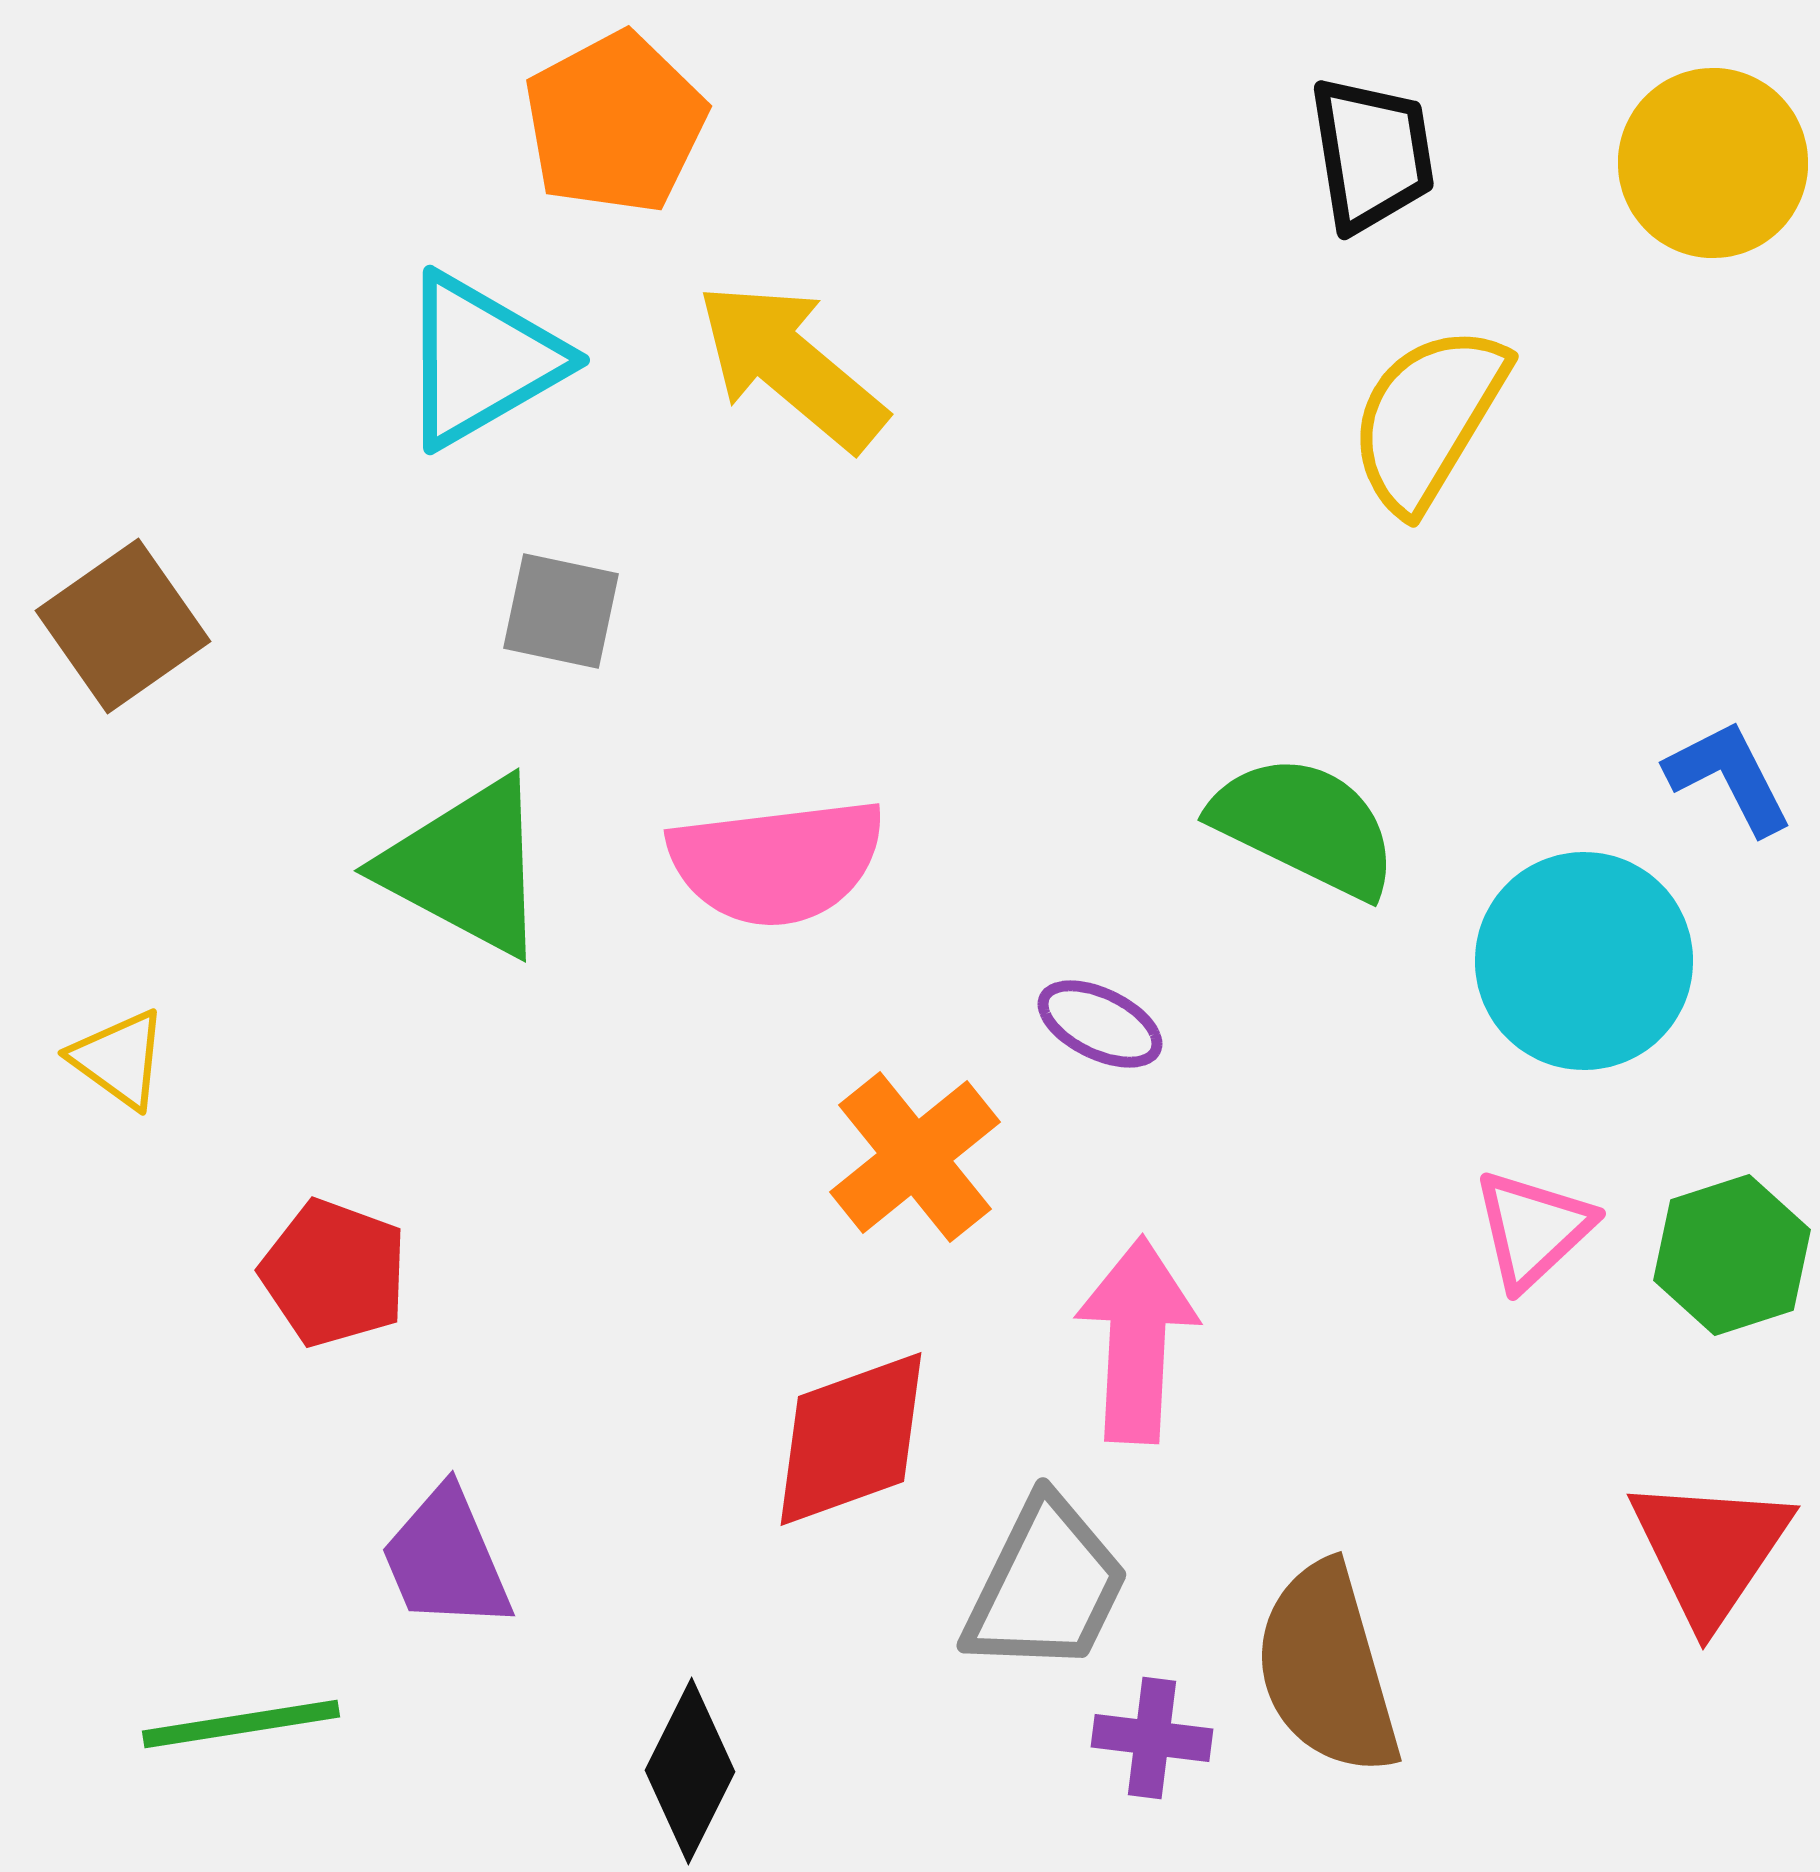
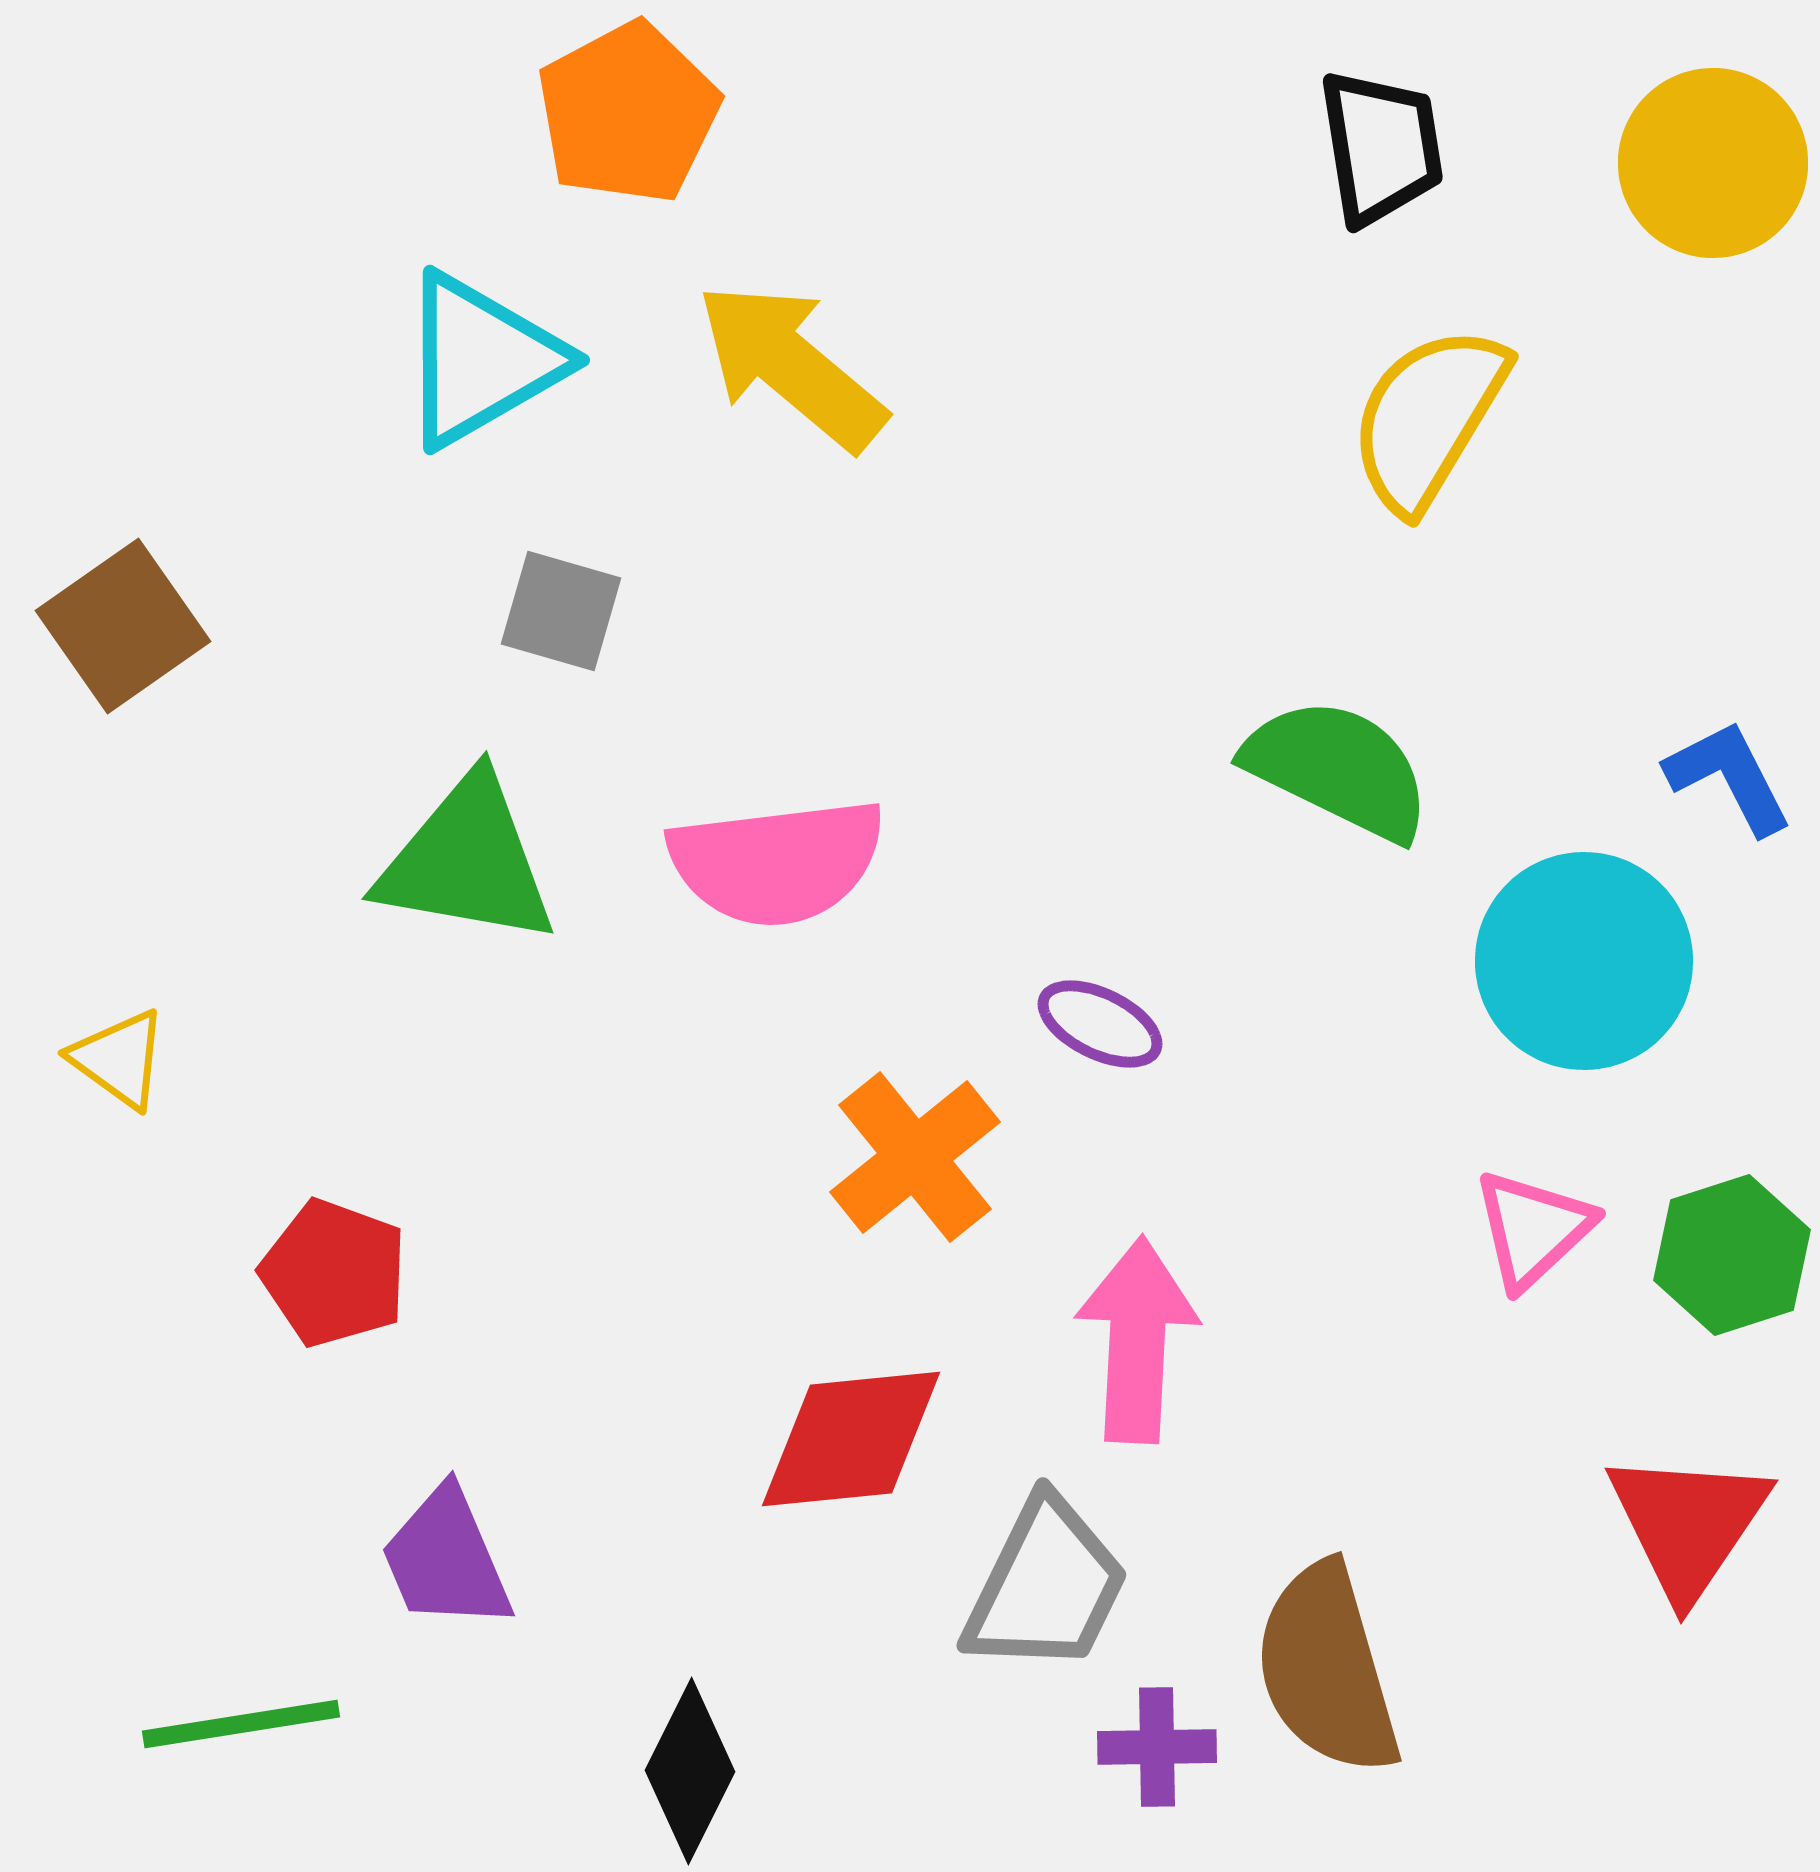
orange pentagon: moved 13 px right, 10 px up
black trapezoid: moved 9 px right, 7 px up
gray square: rotated 4 degrees clockwise
green semicircle: moved 33 px right, 57 px up
green triangle: moved 1 px right, 6 px up; rotated 18 degrees counterclockwise
red diamond: rotated 14 degrees clockwise
red triangle: moved 22 px left, 26 px up
purple cross: moved 5 px right, 9 px down; rotated 8 degrees counterclockwise
